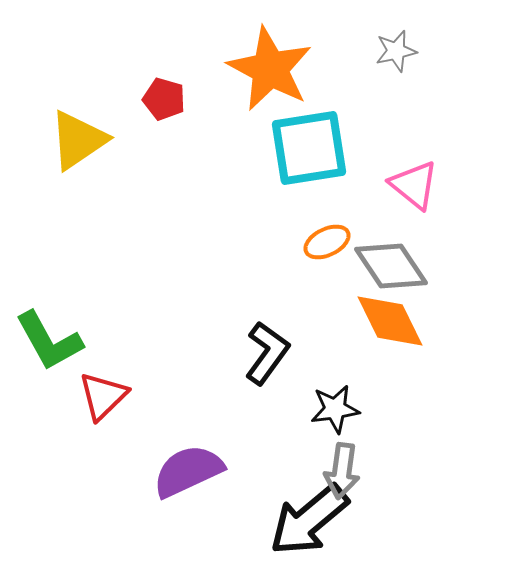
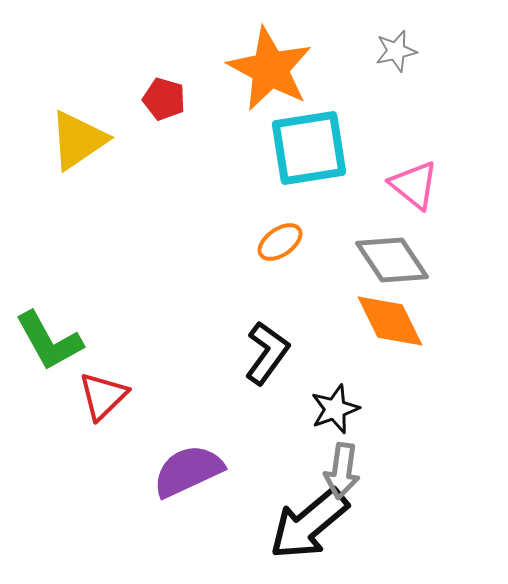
orange ellipse: moved 47 px left; rotated 9 degrees counterclockwise
gray diamond: moved 1 px right, 6 px up
black star: rotated 12 degrees counterclockwise
black arrow: moved 4 px down
